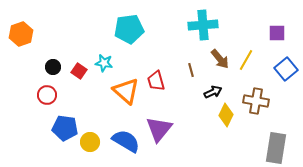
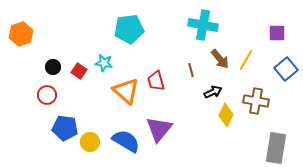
cyan cross: rotated 16 degrees clockwise
